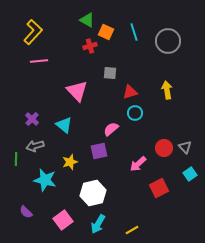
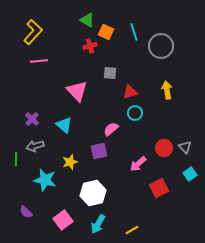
gray circle: moved 7 px left, 5 px down
